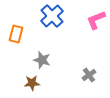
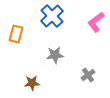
pink L-shape: moved 2 px down; rotated 15 degrees counterclockwise
gray star: moved 13 px right, 5 px up; rotated 24 degrees counterclockwise
gray cross: moved 1 px left
